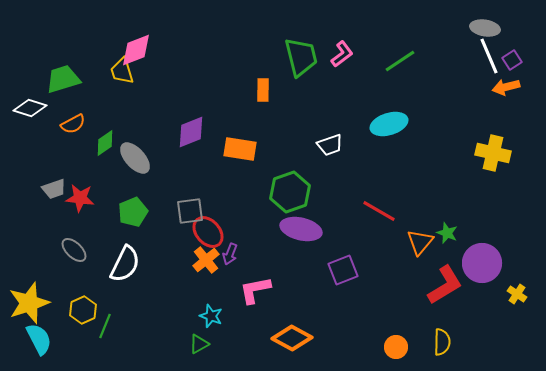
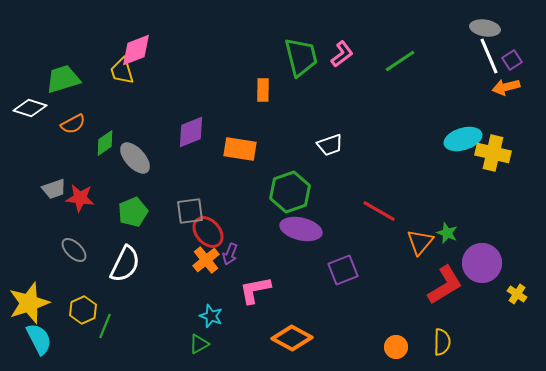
cyan ellipse at (389, 124): moved 74 px right, 15 px down
